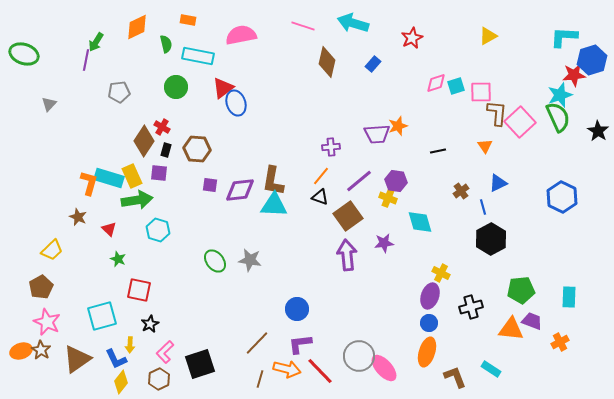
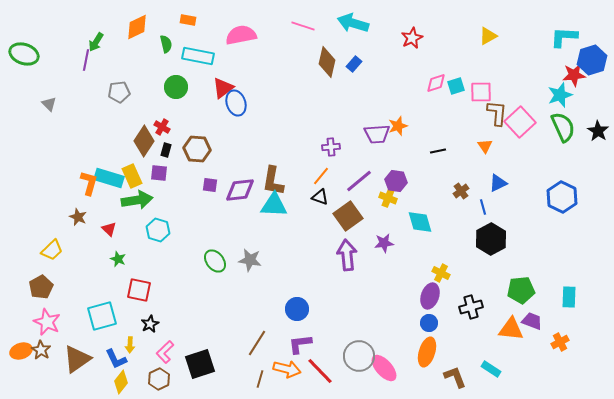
blue rectangle at (373, 64): moved 19 px left
gray triangle at (49, 104): rotated 28 degrees counterclockwise
green semicircle at (558, 117): moved 5 px right, 10 px down
brown line at (257, 343): rotated 12 degrees counterclockwise
